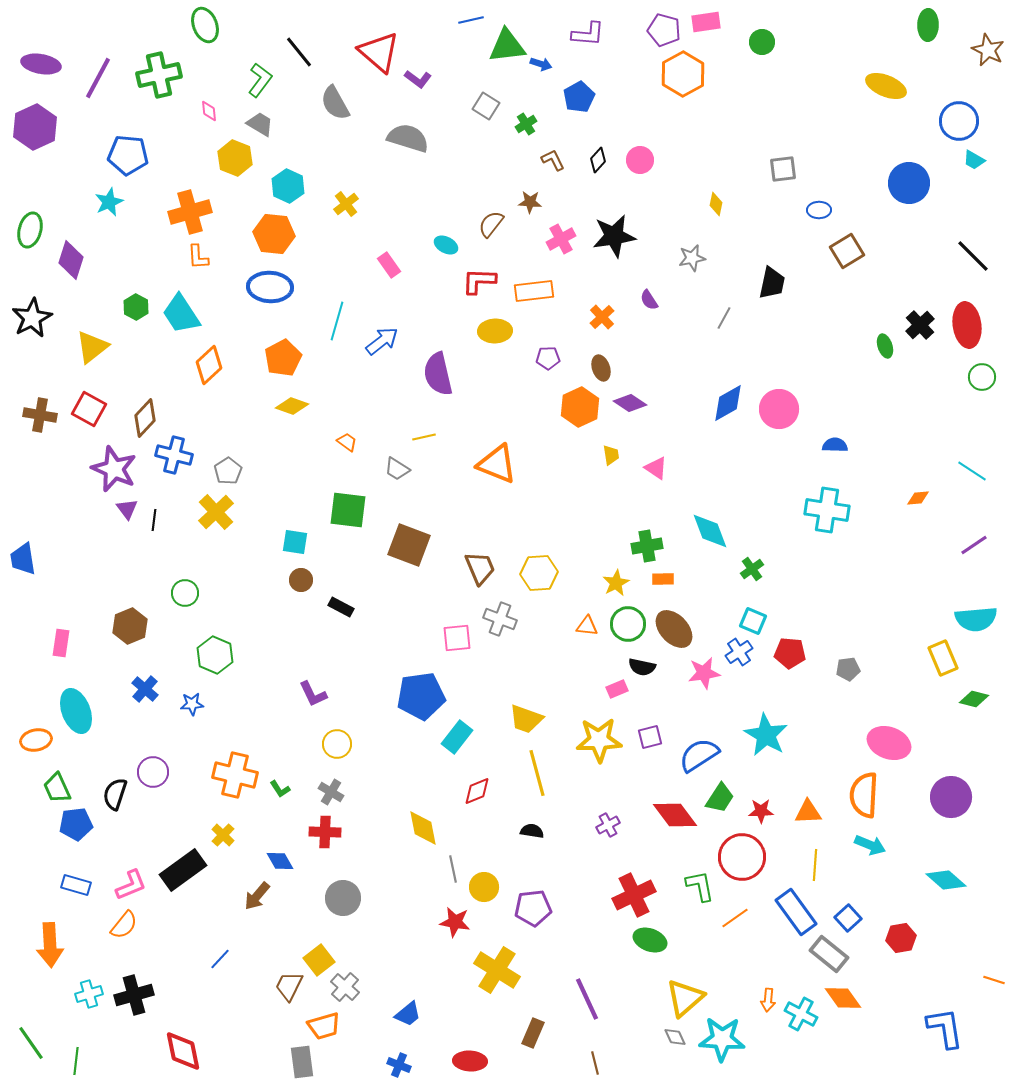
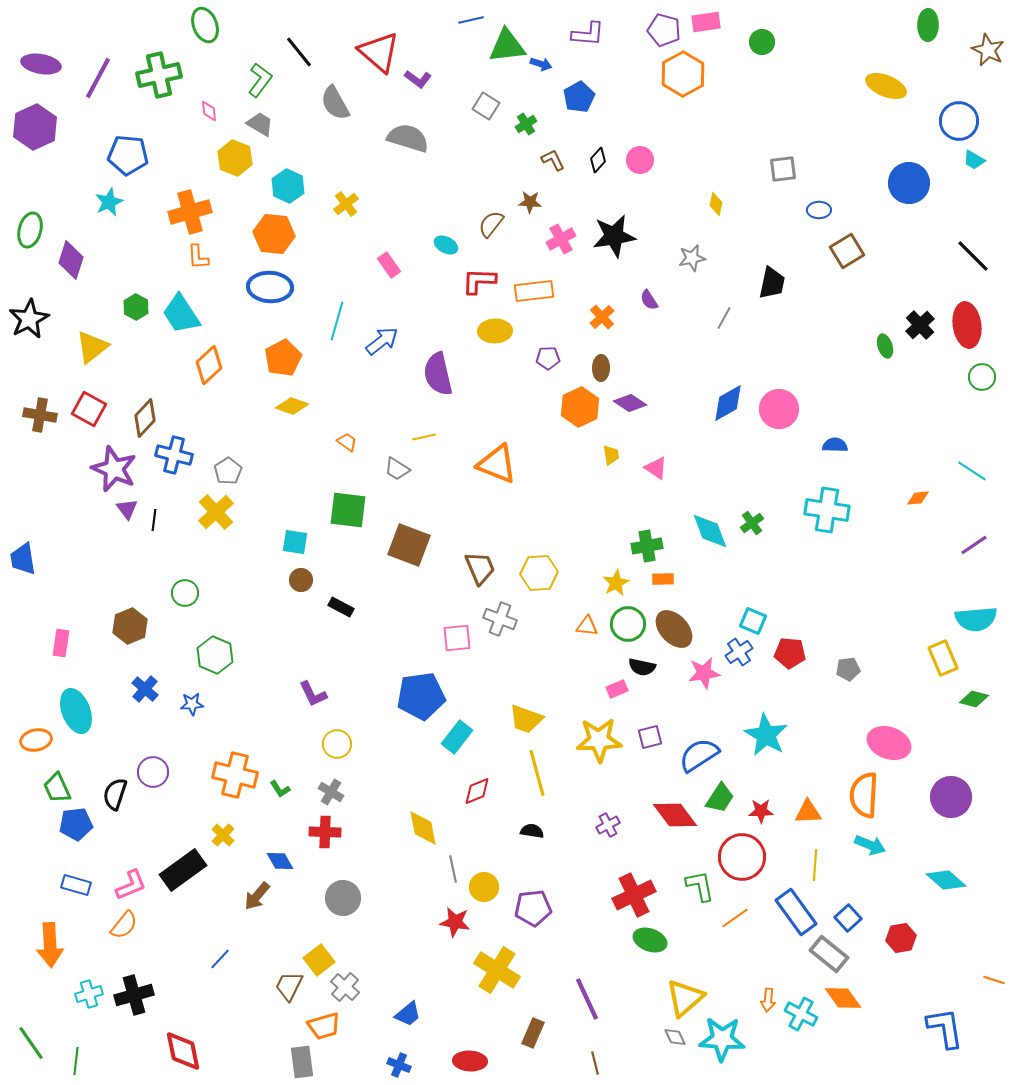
black star at (32, 318): moved 3 px left, 1 px down
brown ellipse at (601, 368): rotated 20 degrees clockwise
green cross at (752, 569): moved 46 px up
